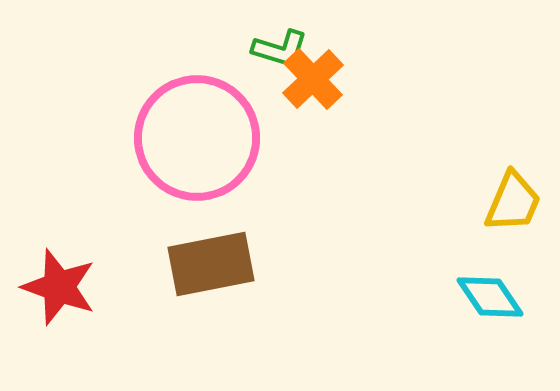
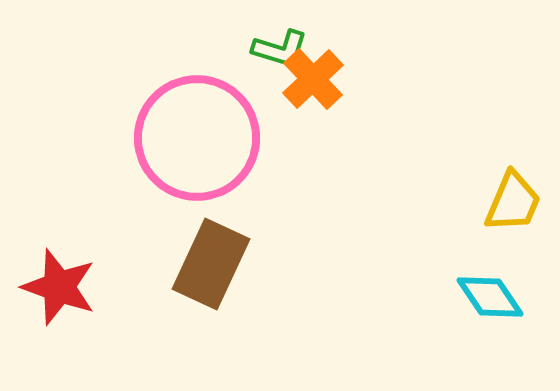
brown rectangle: rotated 54 degrees counterclockwise
